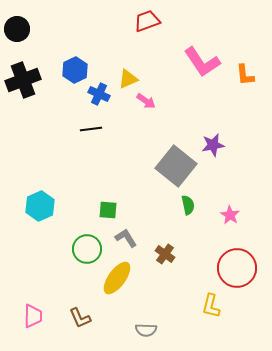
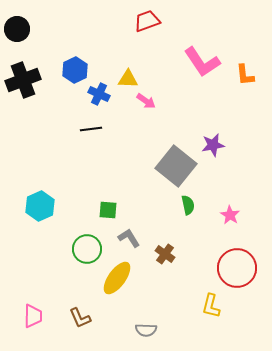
yellow triangle: rotated 25 degrees clockwise
gray L-shape: moved 3 px right
